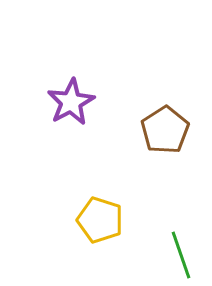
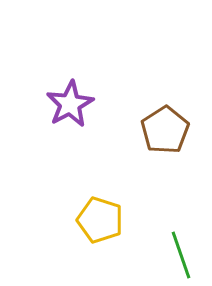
purple star: moved 1 px left, 2 px down
